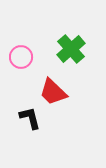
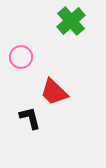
green cross: moved 28 px up
red trapezoid: moved 1 px right
